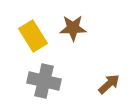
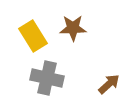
gray cross: moved 3 px right, 3 px up
